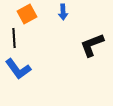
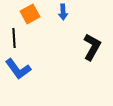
orange square: moved 3 px right
black L-shape: moved 2 px down; rotated 140 degrees clockwise
